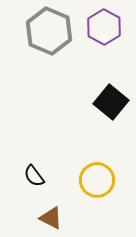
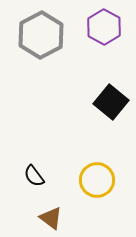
gray hexagon: moved 8 px left, 4 px down; rotated 9 degrees clockwise
brown triangle: rotated 10 degrees clockwise
